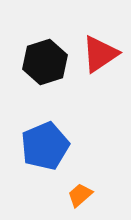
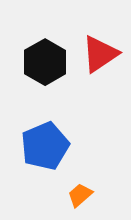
black hexagon: rotated 12 degrees counterclockwise
